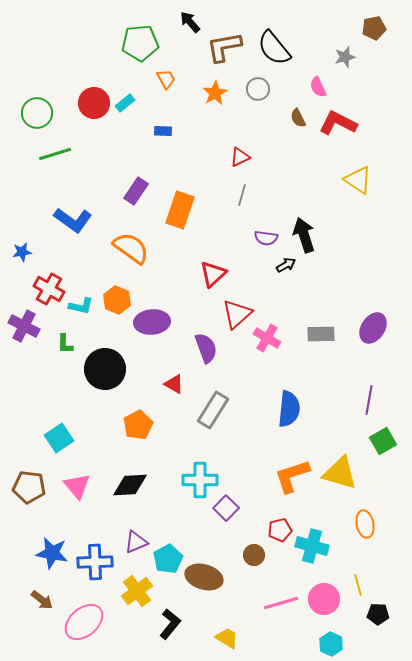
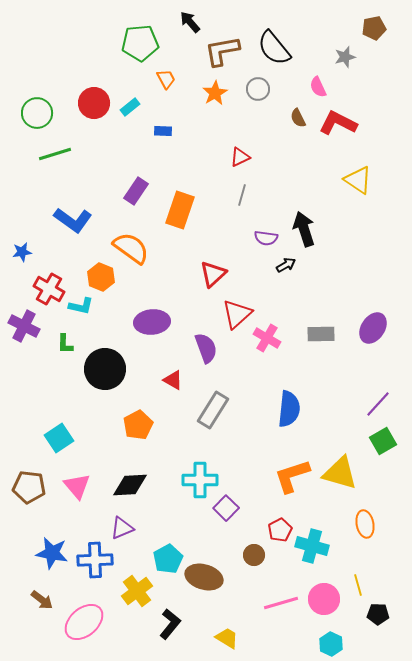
brown L-shape at (224, 47): moved 2 px left, 4 px down
cyan rectangle at (125, 103): moved 5 px right, 4 px down
black arrow at (304, 235): moved 6 px up
orange hexagon at (117, 300): moved 16 px left, 23 px up
red triangle at (174, 384): moved 1 px left, 4 px up
purple line at (369, 400): moved 9 px right, 4 px down; rotated 32 degrees clockwise
red pentagon at (280, 530): rotated 15 degrees counterclockwise
purple triangle at (136, 542): moved 14 px left, 14 px up
blue cross at (95, 562): moved 2 px up
